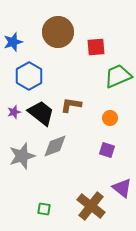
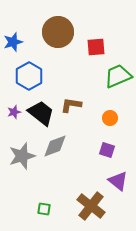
purple triangle: moved 4 px left, 7 px up
